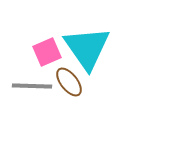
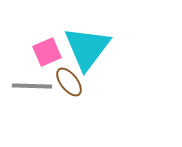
cyan triangle: rotated 12 degrees clockwise
